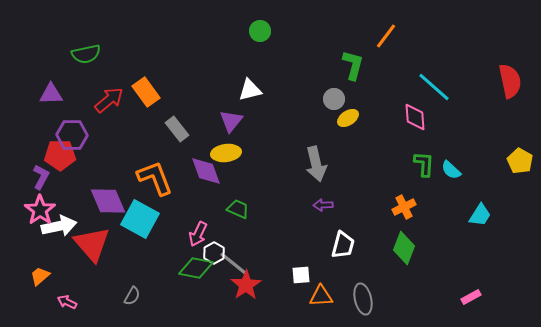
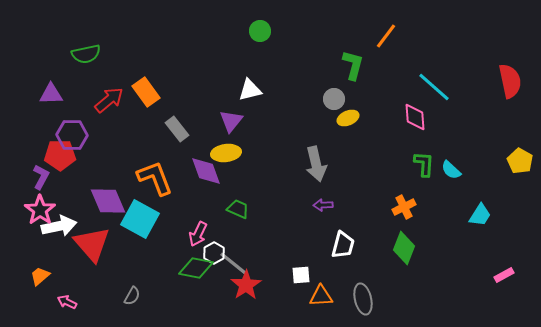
yellow ellipse at (348, 118): rotated 10 degrees clockwise
pink rectangle at (471, 297): moved 33 px right, 22 px up
